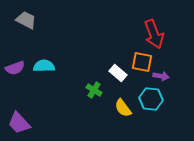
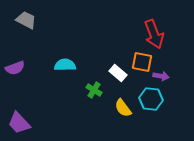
cyan semicircle: moved 21 px right, 1 px up
